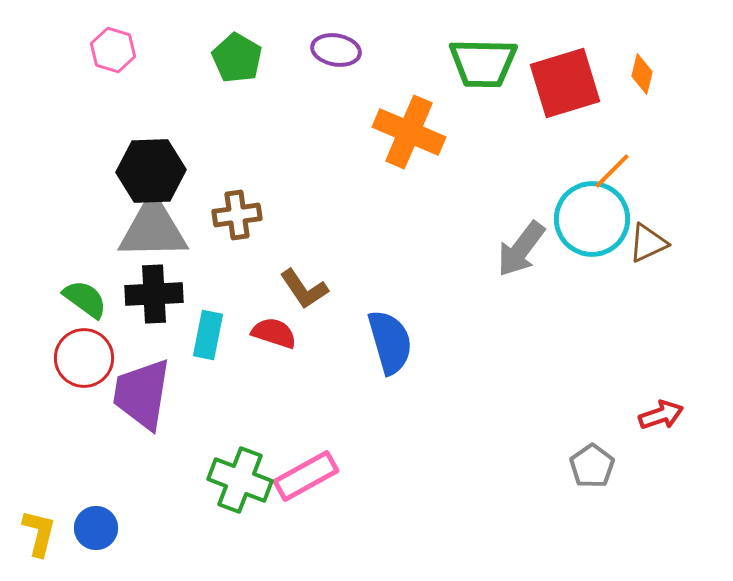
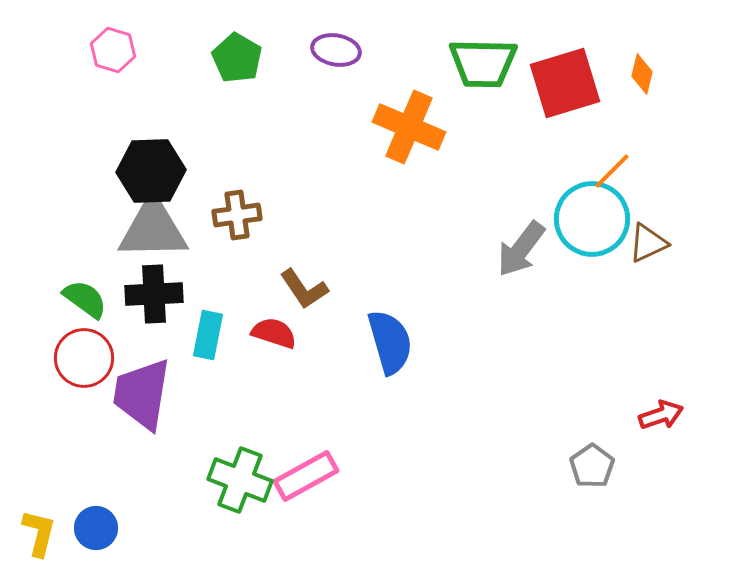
orange cross: moved 5 px up
